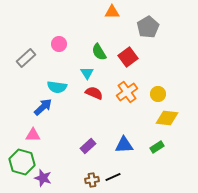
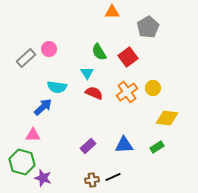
pink circle: moved 10 px left, 5 px down
yellow circle: moved 5 px left, 6 px up
